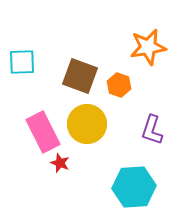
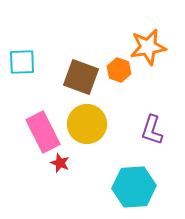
brown square: moved 1 px right, 1 px down
orange hexagon: moved 15 px up
